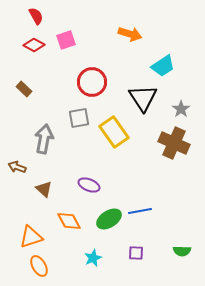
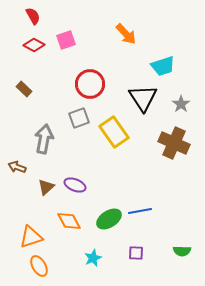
red semicircle: moved 3 px left
orange arrow: moved 4 px left; rotated 30 degrees clockwise
cyan trapezoid: rotated 15 degrees clockwise
red circle: moved 2 px left, 2 px down
gray star: moved 5 px up
gray square: rotated 10 degrees counterclockwise
purple ellipse: moved 14 px left
brown triangle: moved 2 px right, 2 px up; rotated 36 degrees clockwise
